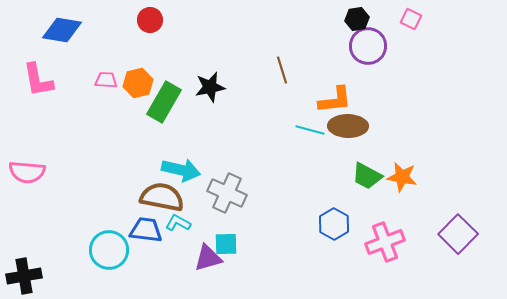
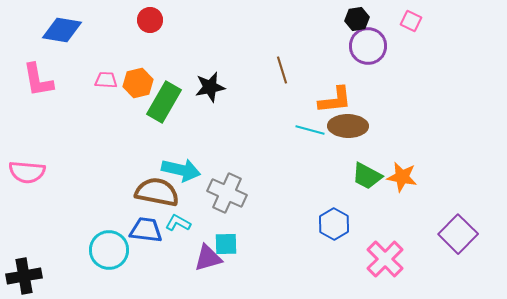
pink square: moved 2 px down
brown semicircle: moved 5 px left, 5 px up
pink cross: moved 17 px down; rotated 24 degrees counterclockwise
